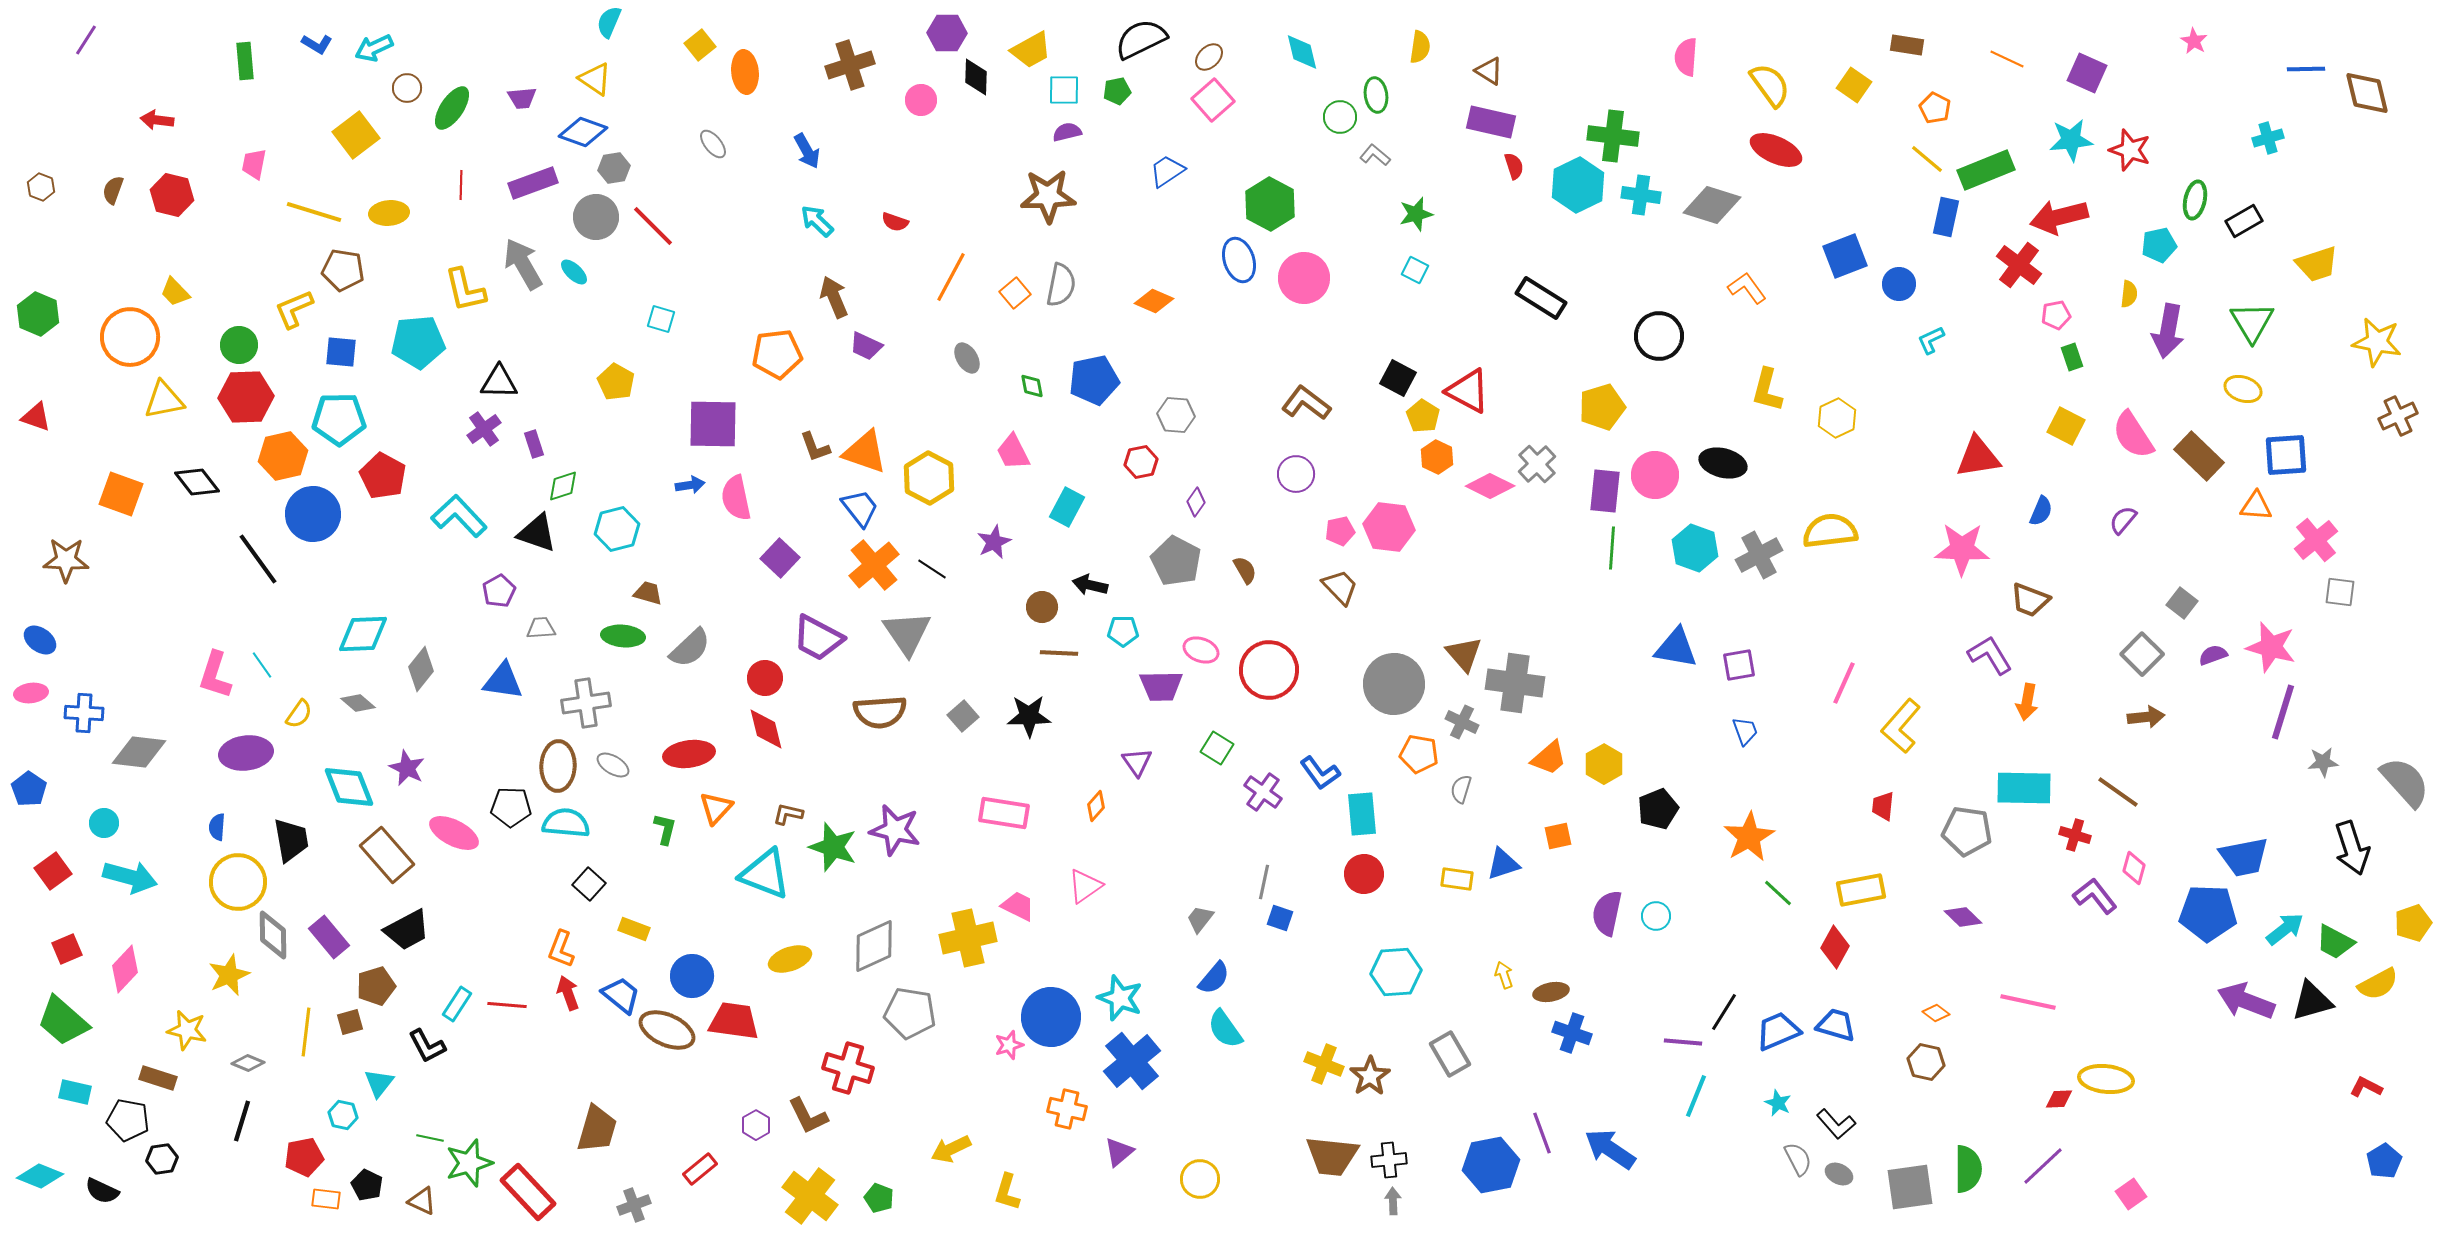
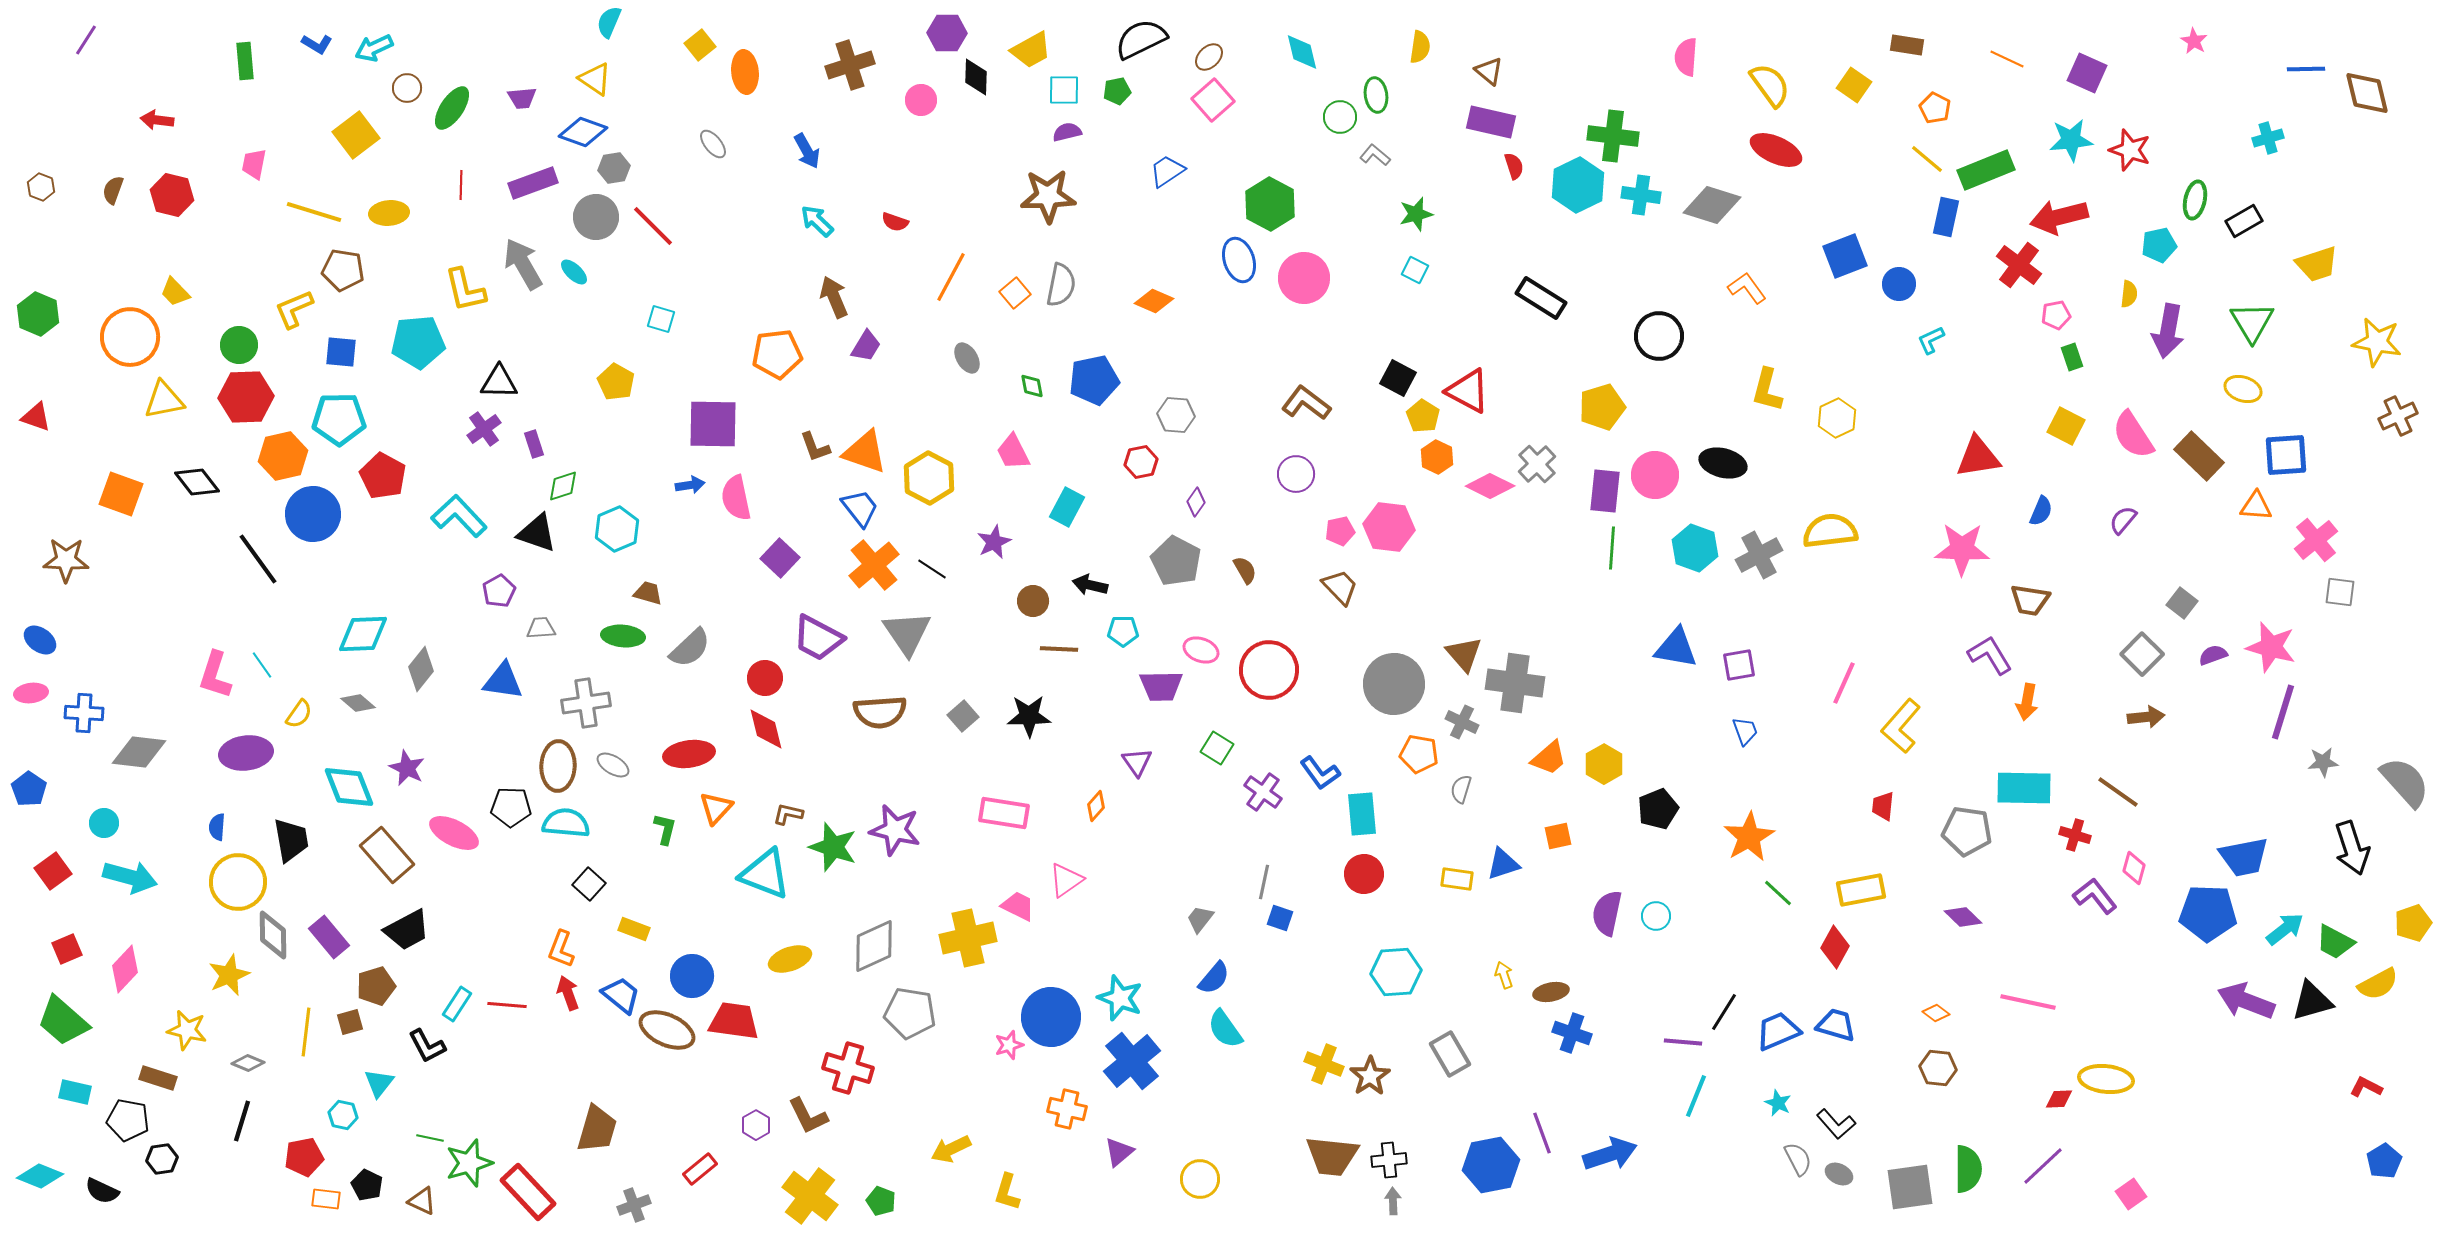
brown triangle at (1489, 71): rotated 8 degrees clockwise
purple trapezoid at (866, 346): rotated 84 degrees counterclockwise
cyan hexagon at (617, 529): rotated 9 degrees counterclockwise
brown trapezoid at (2030, 600): rotated 12 degrees counterclockwise
brown circle at (1042, 607): moved 9 px left, 6 px up
brown line at (1059, 653): moved 4 px up
pink triangle at (1085, 886): moved 19 px left, 6 px up
brown hexagon at (1926, 1062): moved 12 px right, 6 px down; rotated 6 degrees counterclockwise
blue arrow at (1610, 1149): moved 5 px down; rotated 128 degrees clockwise
green pentagon at (879, 1198): moved 2 px right, 3 px down
